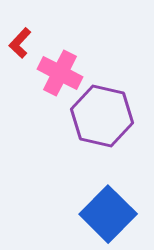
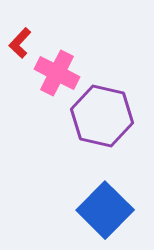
pink cross: moved 3 px left
blue square: moved 3 px left, 4 px up
